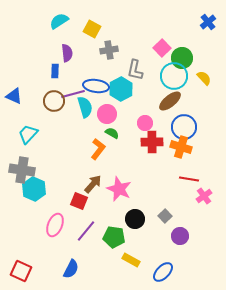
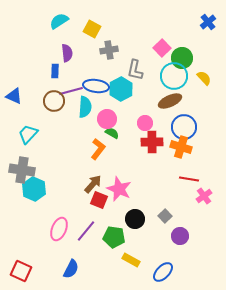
purple line at (73, 94): moved 2 px left, 3 px up
brown ellipse at (170, 101): rotated 15 degrees clockwise
cyan semicircle at (85, 107): rotated 20 degrees clockwise
pink circle at (107, 114): moved 5 px down
red square at (79, 201): moved 20 px right, 1 px up
pink ellipse at (55, 225): moved 4 px right, 4 px down
